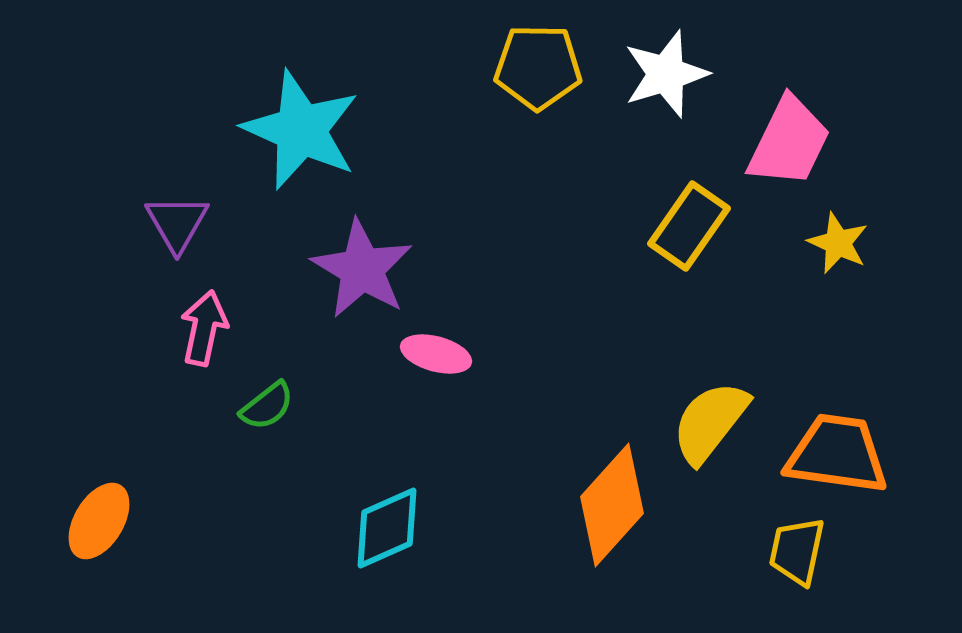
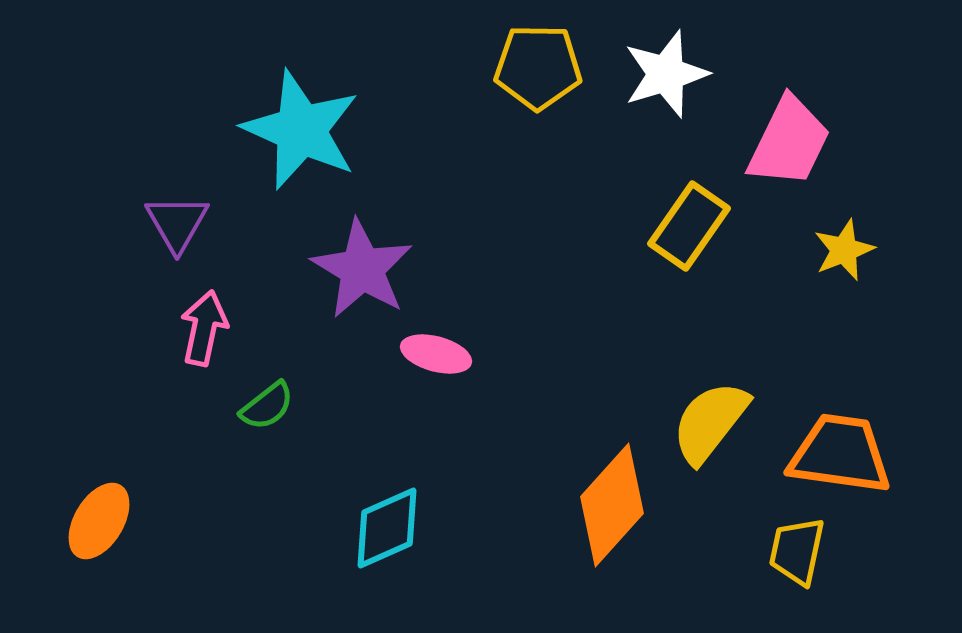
yellow star: moved 6 px right, 7 px down; rotated 26 degrees clockwise
orange trapezoid: moved 3 px right
